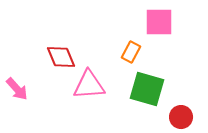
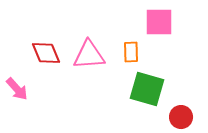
orange rectangle: rotated 30 degrees counterclockwise
red diamond: moved 15 px left, 4 px up
pink triangle: moved 30 px up
